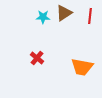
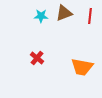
brown triangle: rotated 12 degrees clockwise
cyan star: moved 2 px left, 1 px up
